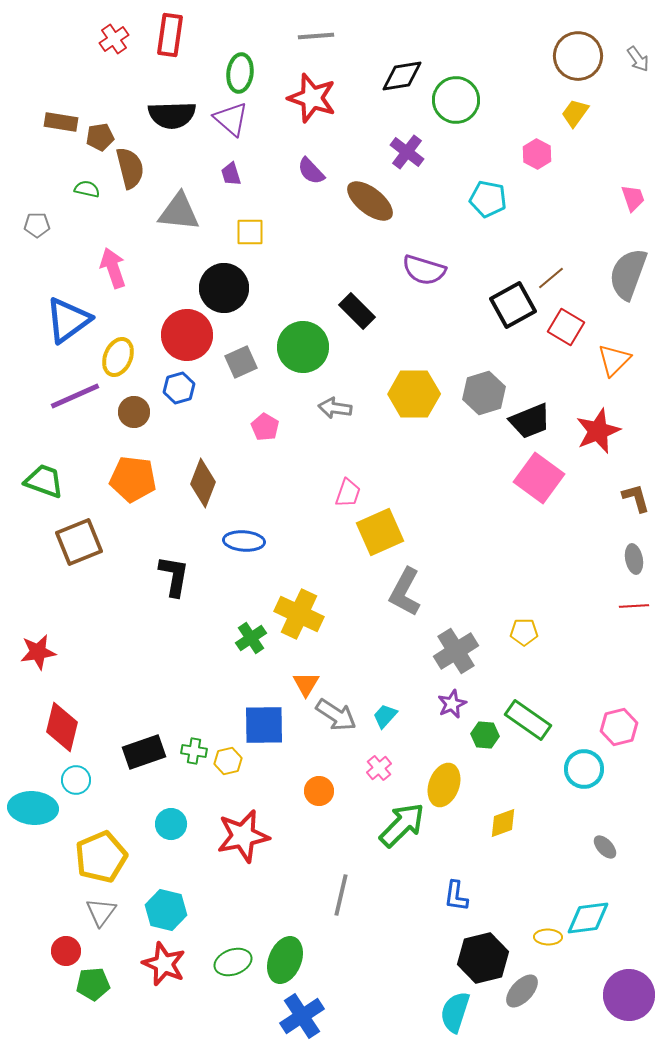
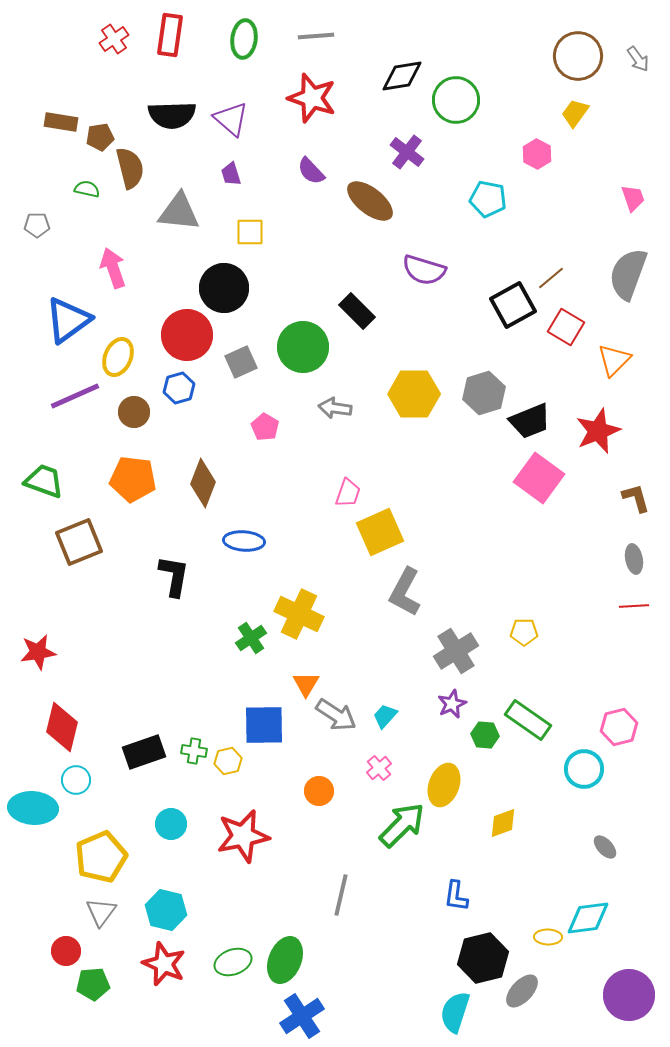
green ellipse at (240, 73): moved 4 px right, 34 px up
